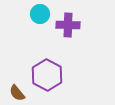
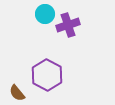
cyan circle: moved 5 px right
purple cross: rotated 20 degrees counterclockwise
